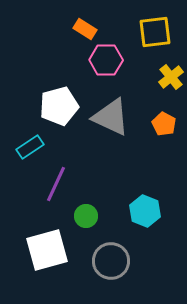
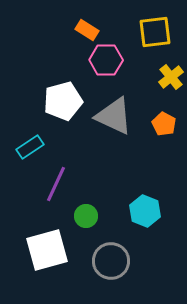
orange rectangle: moved 2 px right, 1 px down
white pentagon: moved 4 px right, 5 px up
gray triangle: moved 3 px right, 1 px up
